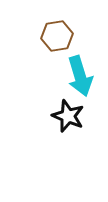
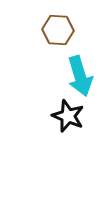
brown hexagon: moved 1 px right, 6 px up; rotated 12 degrees clockwise
